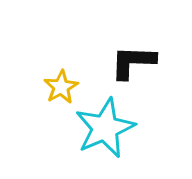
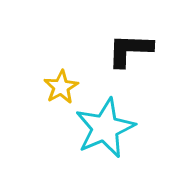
black L-shape: moved 3 px left, 12 px up
